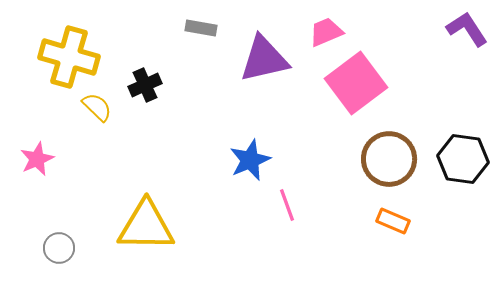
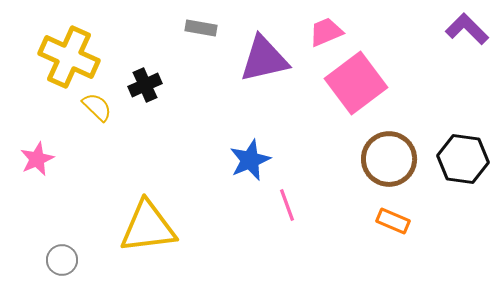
purple L-shape: rotated 12 degrees counterclockwise
yellow cross: rotated 8 degrees clockwise
yellow triangle: moved 2 px right, 1 px down; rotated 8 degrees counterclockwise
gray circle: moved 3 px right, 12 px down
